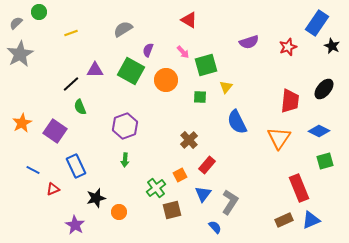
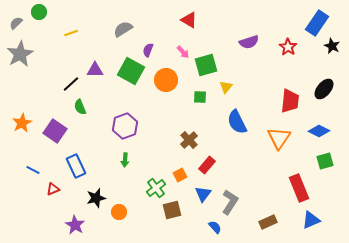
red star at (288, 47): rotated 18 degrees counterclockwise
brown rectangle at (284, 220): moved 16 px left, 2 px down
